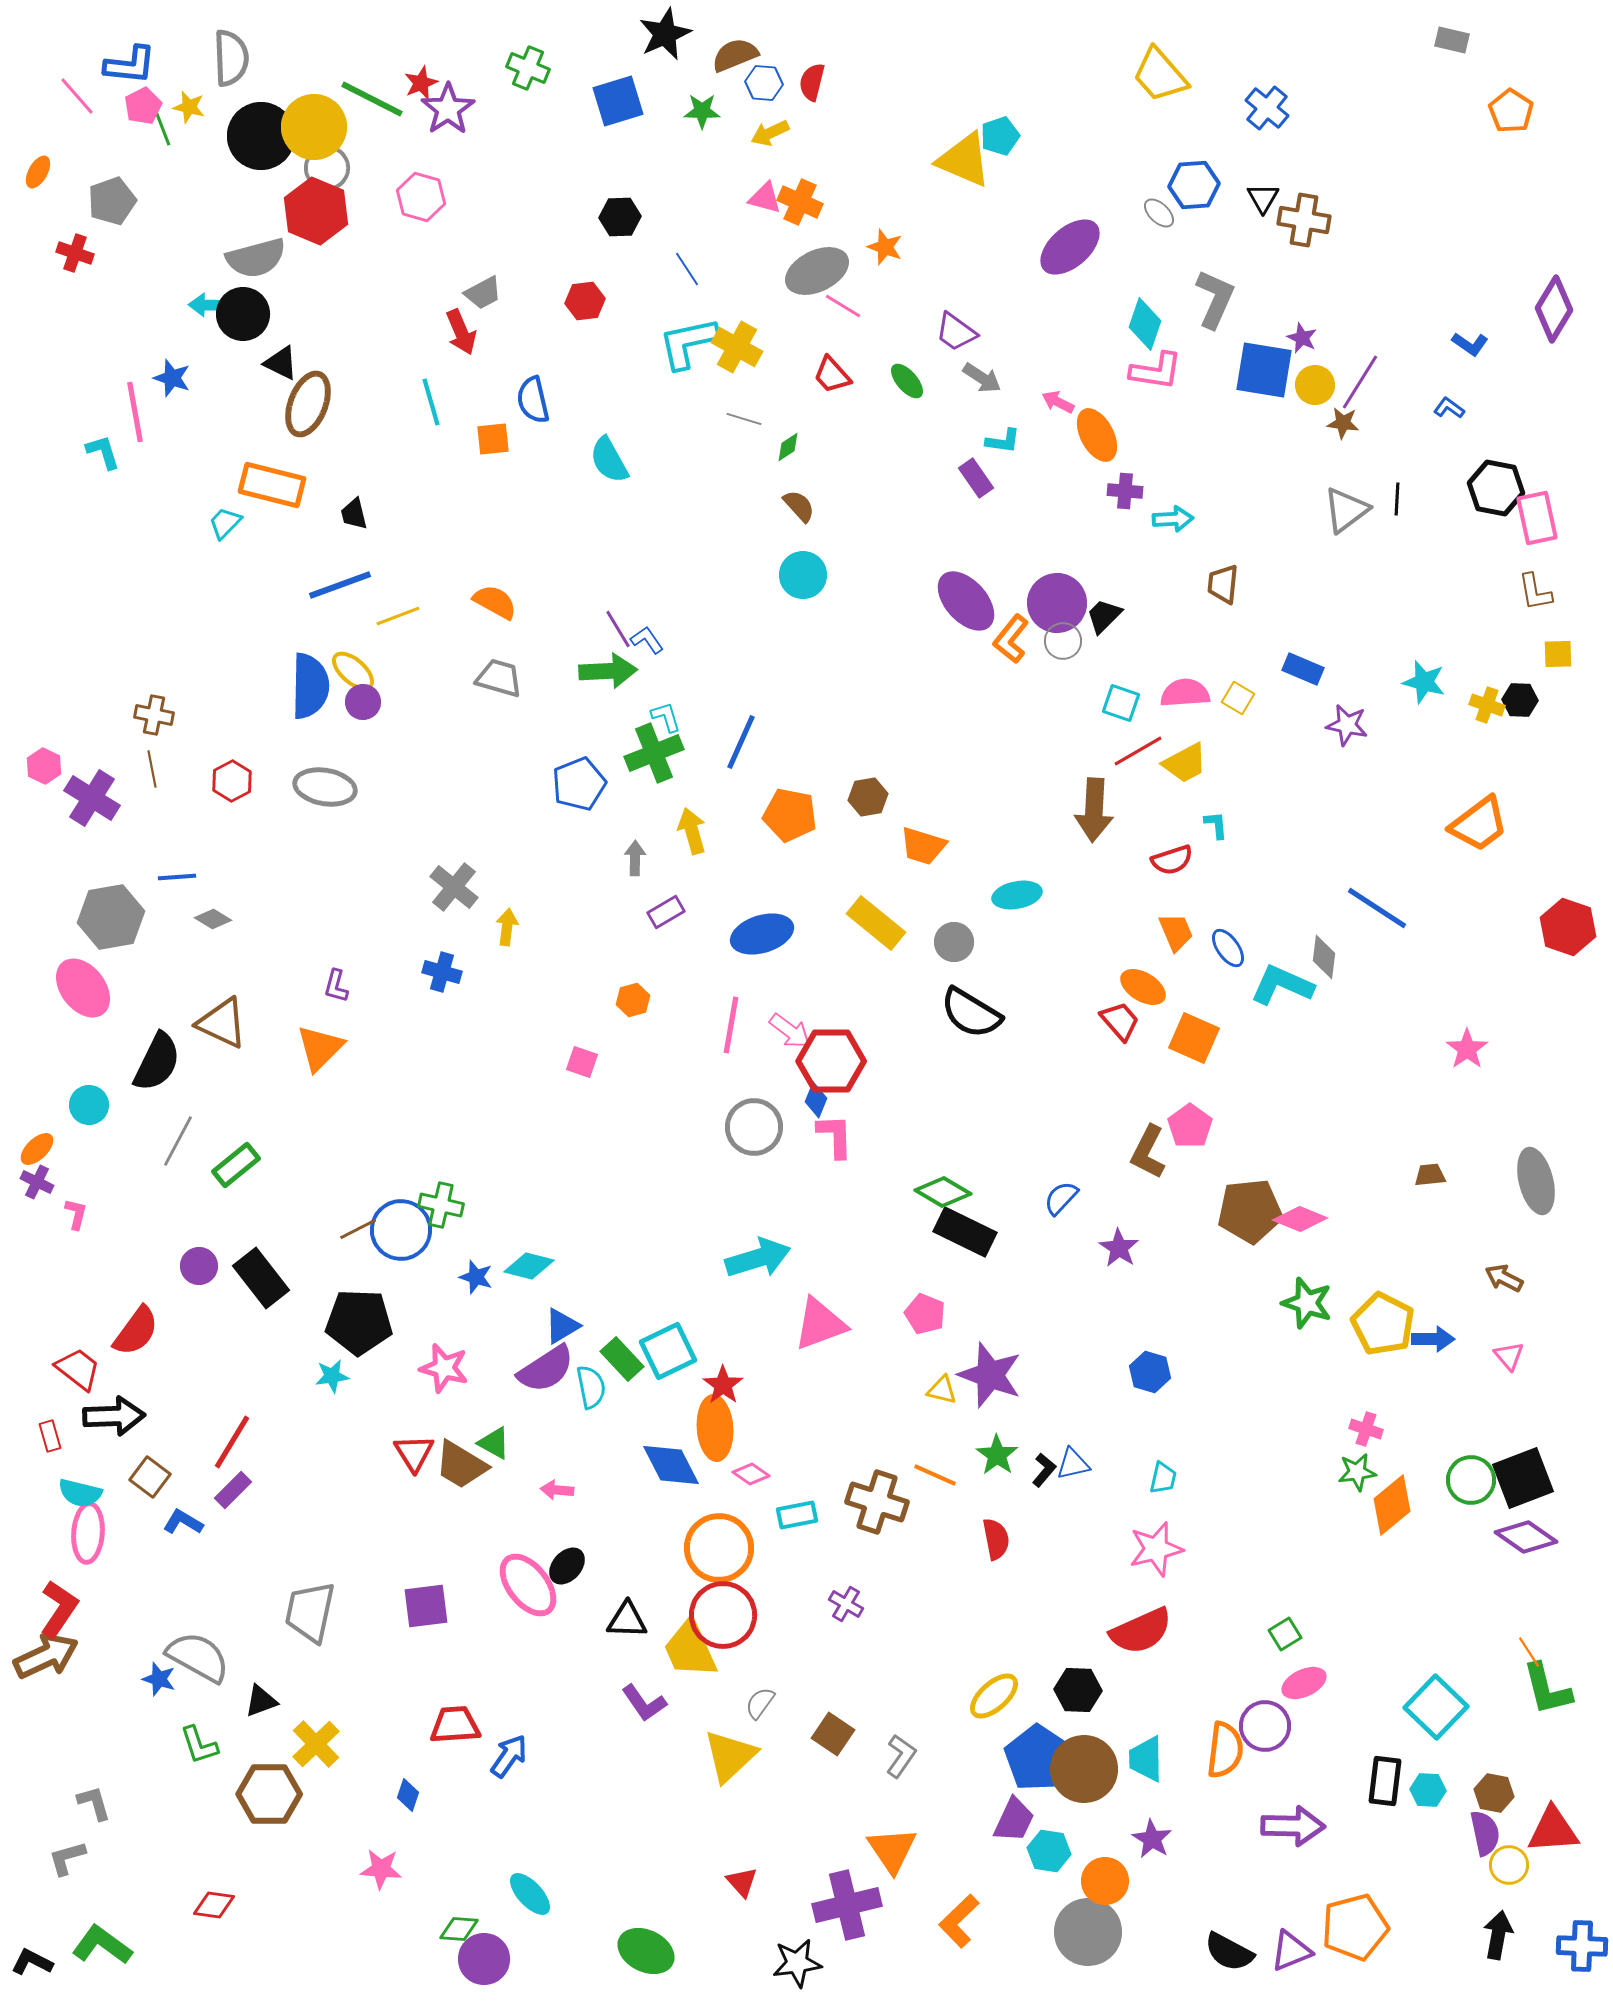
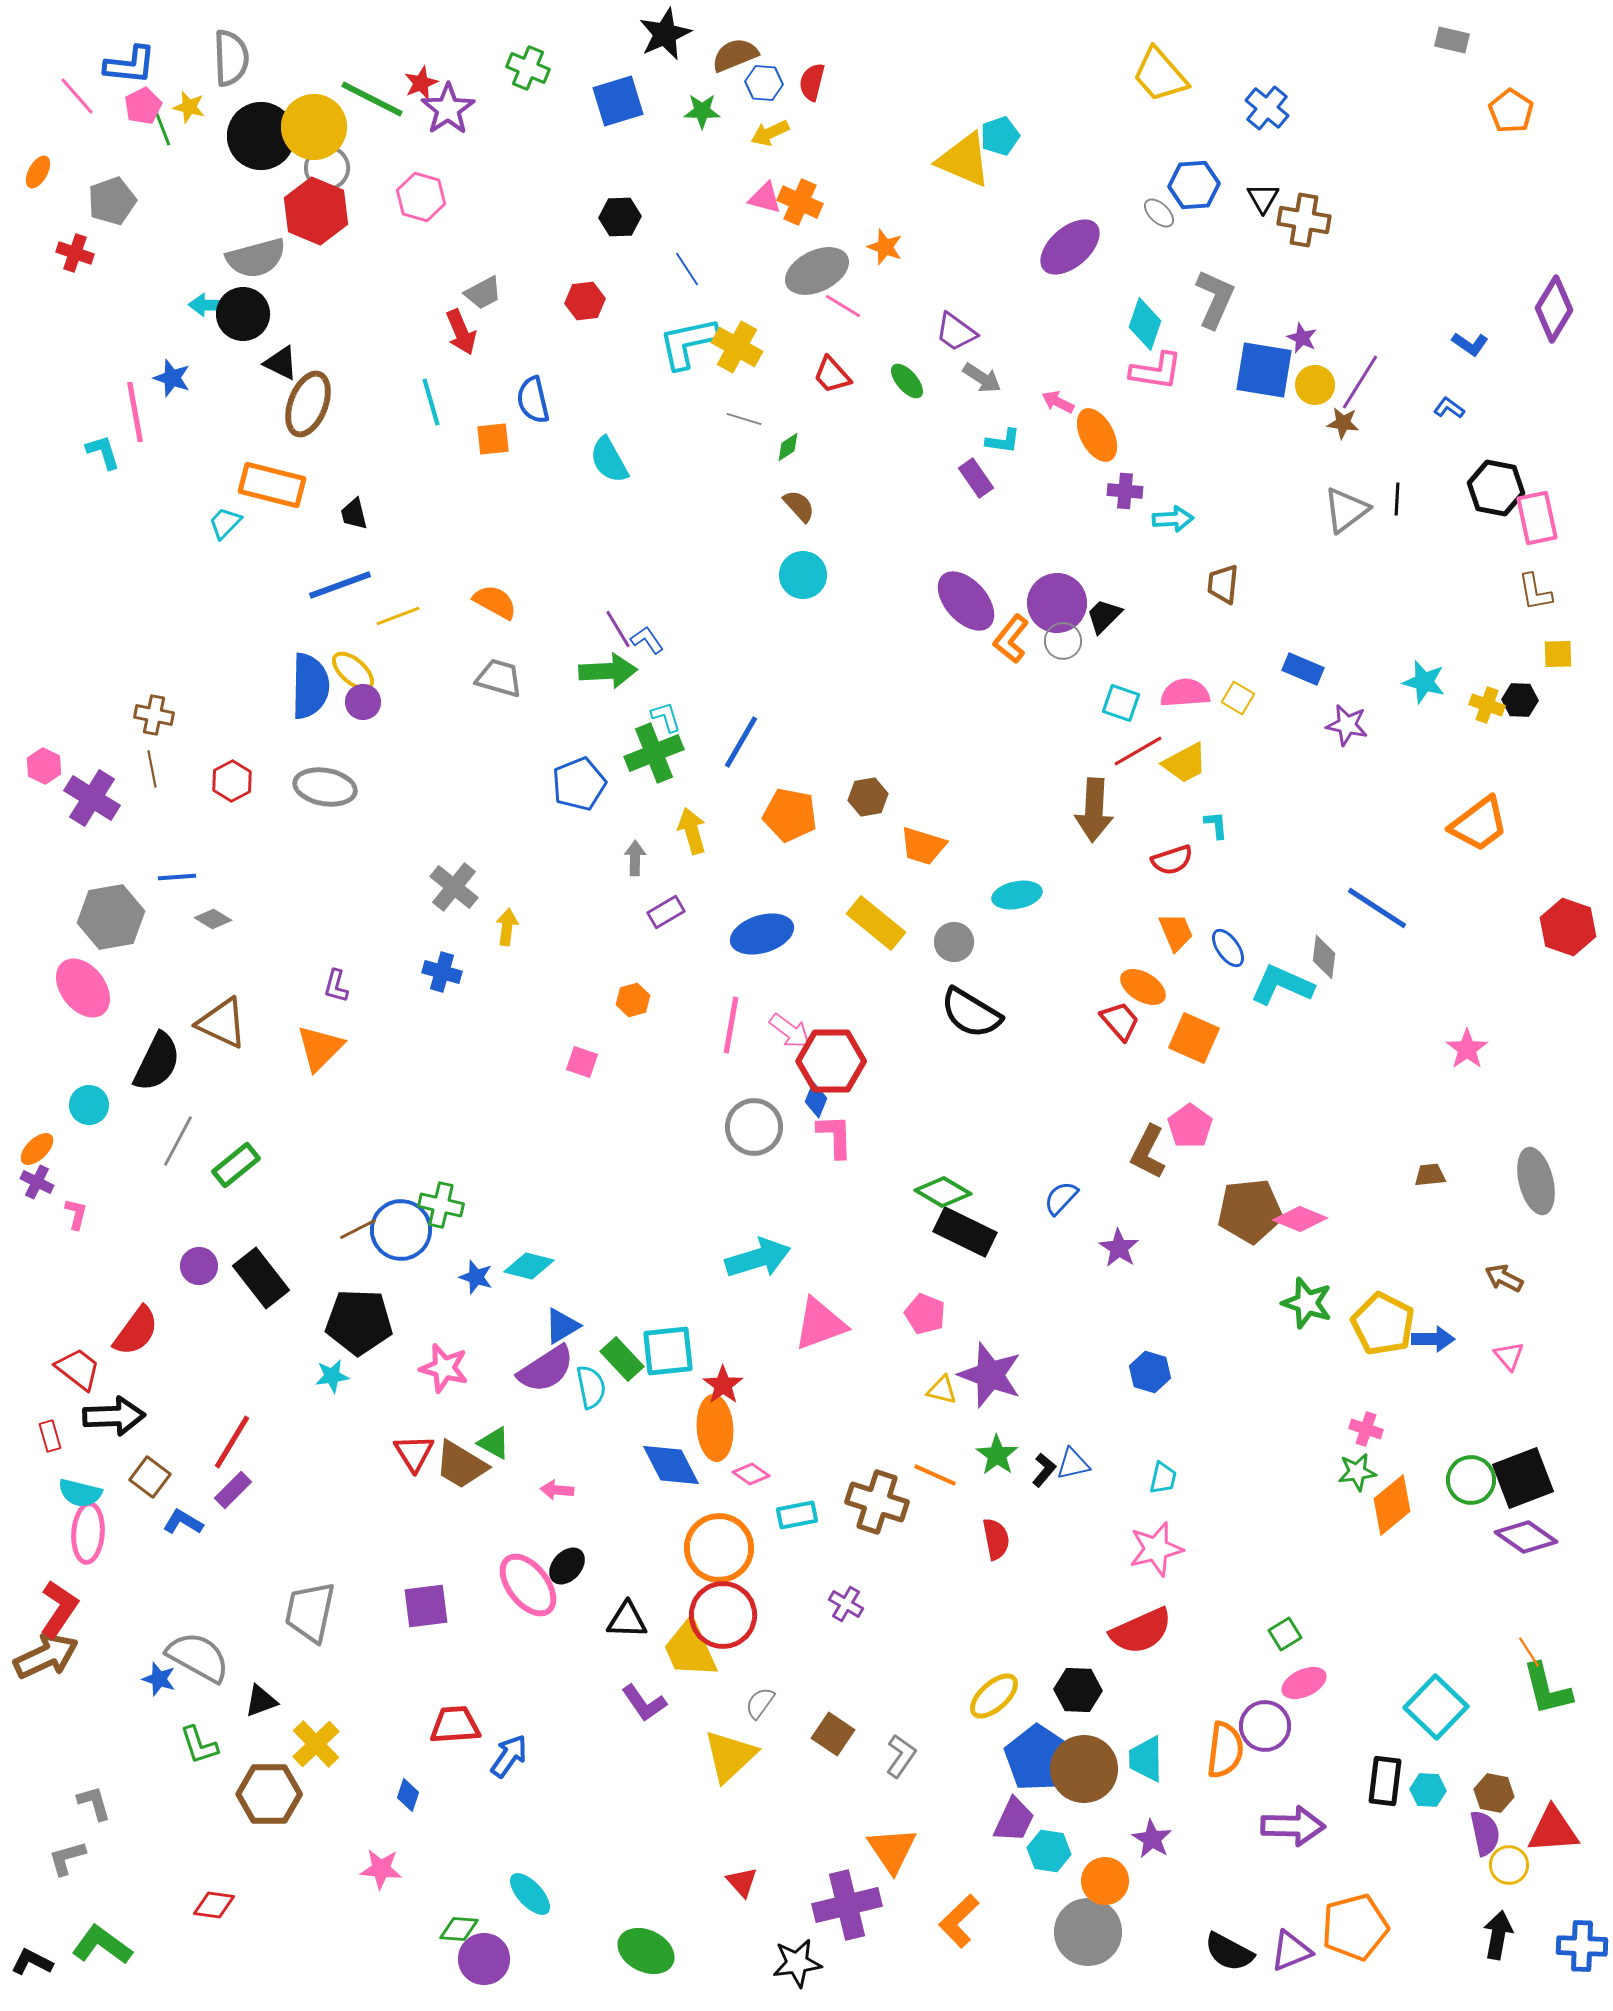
blue line at (741, 742): rotated 6 degrees clockwise
cyan square at (668, 1351): rotated 20 degrees clockwise
